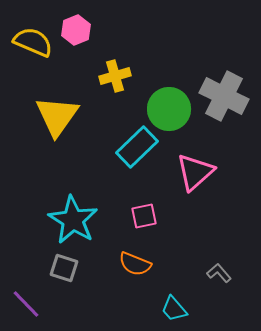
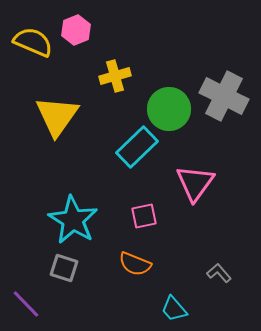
pink triangle: moved 11 px down; rotated 12 degrees counterclockwise
